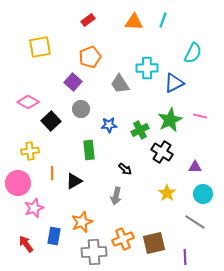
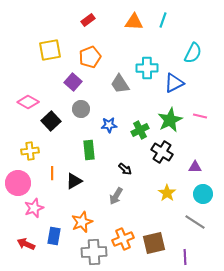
yellow square: moved 10 px right, 3 px down
gray arrow: rotated 18 degrees clockwise
red arrow: rotated 30 degrees counterclockwise
